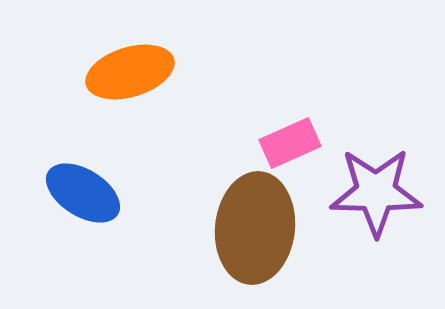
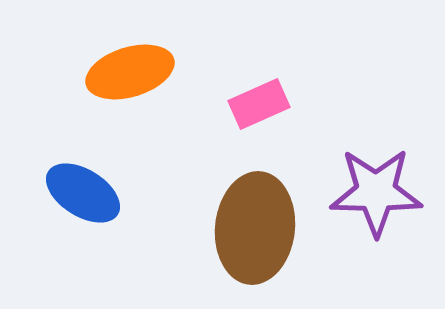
pink rectangle: moved 31 px left, 39 px up
